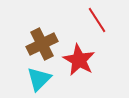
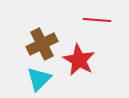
red line: rotated 52 degrees counterclockwise
